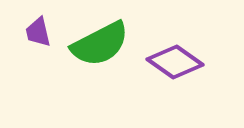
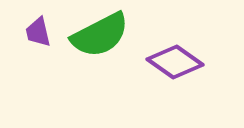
green semicircle: moved 9 px up
